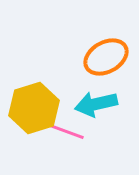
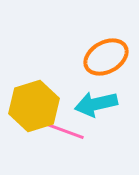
yellow hexagon: moved 2 px up
